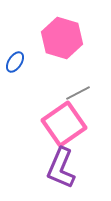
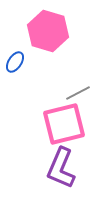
pink hexagon: moved 14 px left, 7 px up
pink square: rotated 21 degrees clockwise
